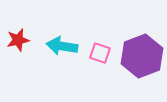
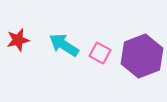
cyan arrow: moved 2 px right, 1 px up; rotated 24 degrees clockwise
pink square: rotated 10 degrees clockwise
